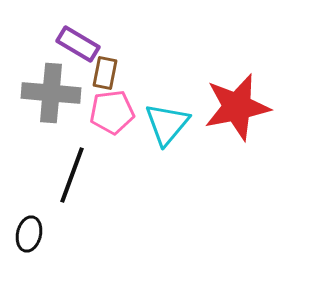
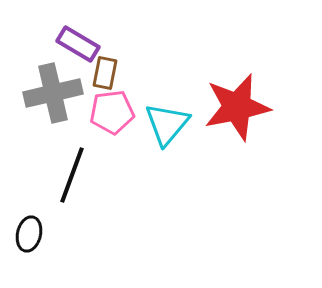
gray cross: moved 2 px right; rotated 18 degrees counterclockwise
